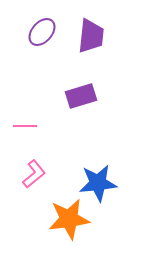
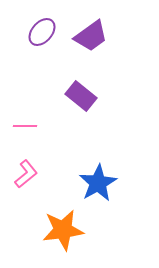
purple trapezoid: rotated 48 degrees clockwise
purple rectangle: rotated 56 degrees clockwise
pink L-shape: moved 8 px left
blue star: rotated 24 degrees counterclockwise
orange star: moved 6 px left, 11 px down
